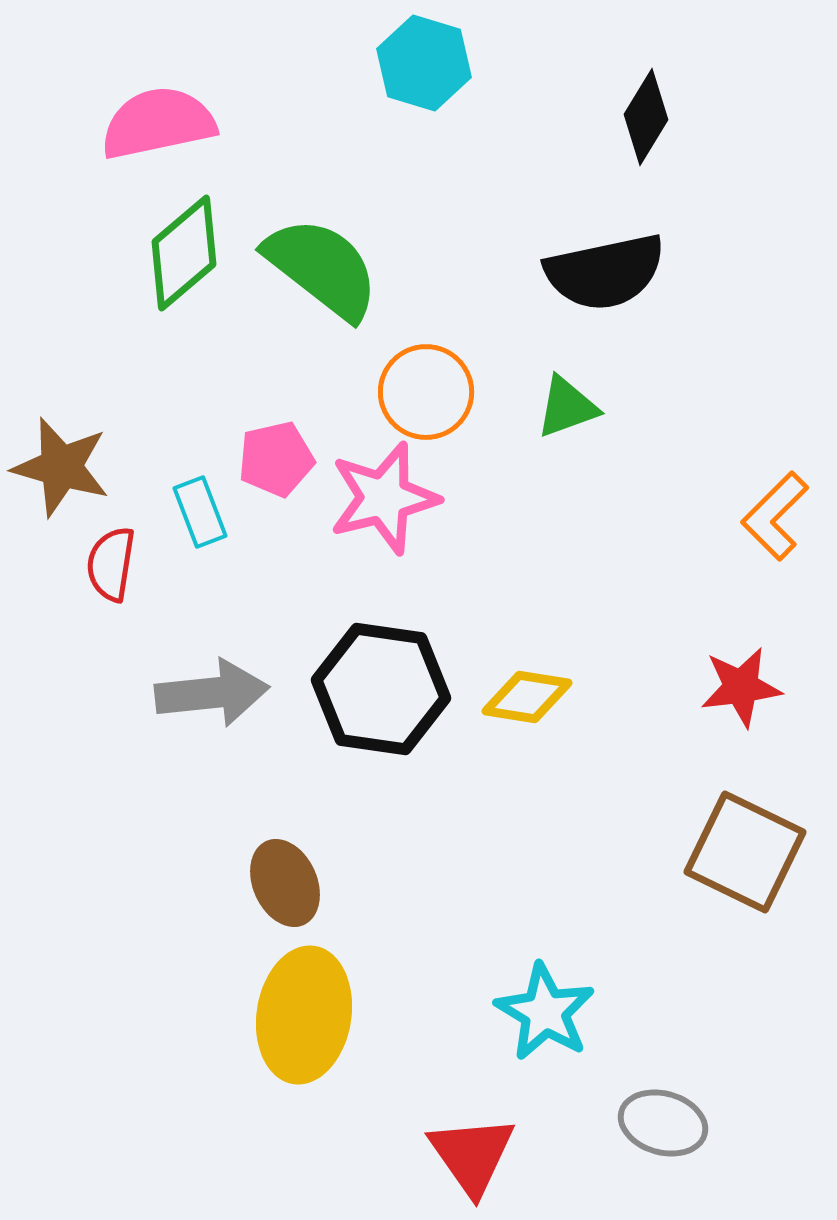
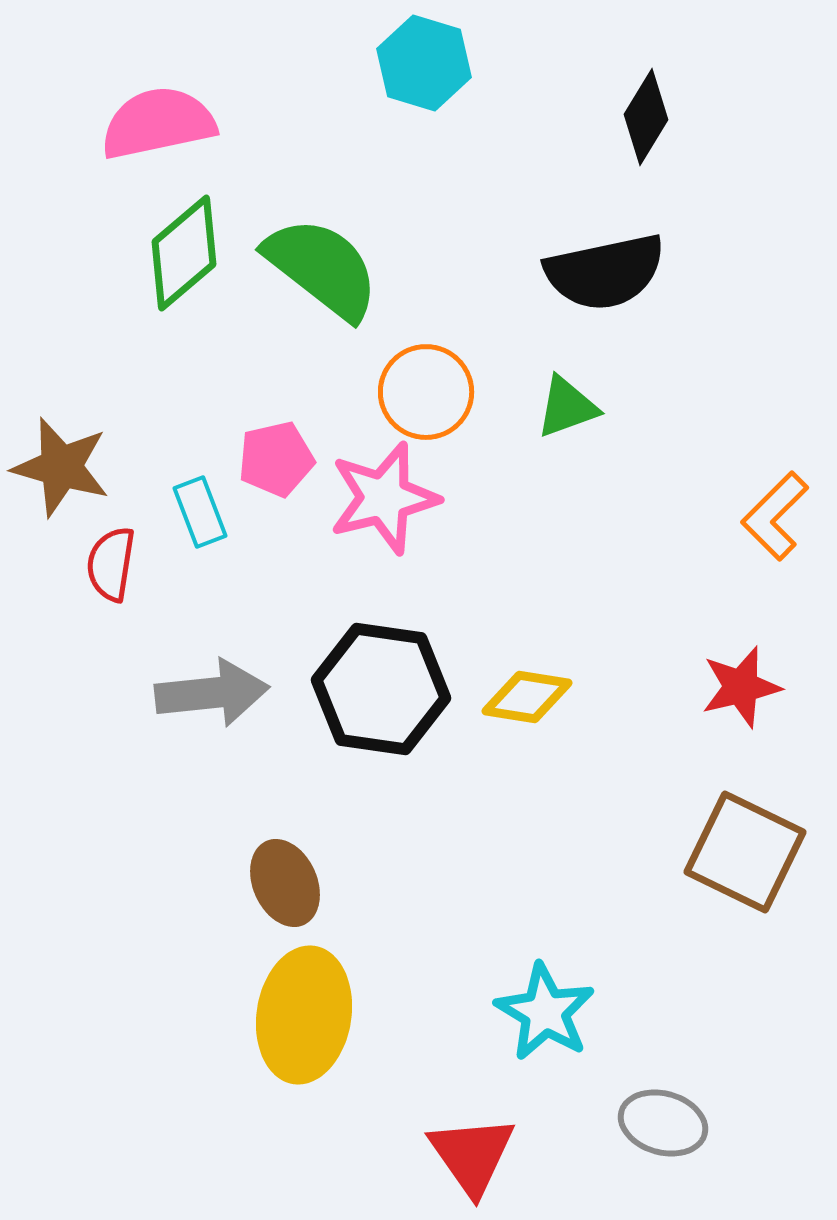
red star: rotated 6 degrees counterclockwise
